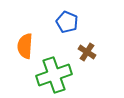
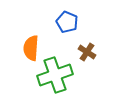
orange semicircle: moved 6 px right, 2 px down
green cross: moved 1 px right
